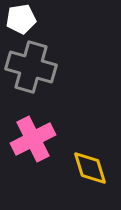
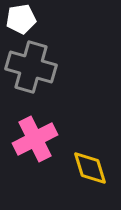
pink cross: moved 2 px right
